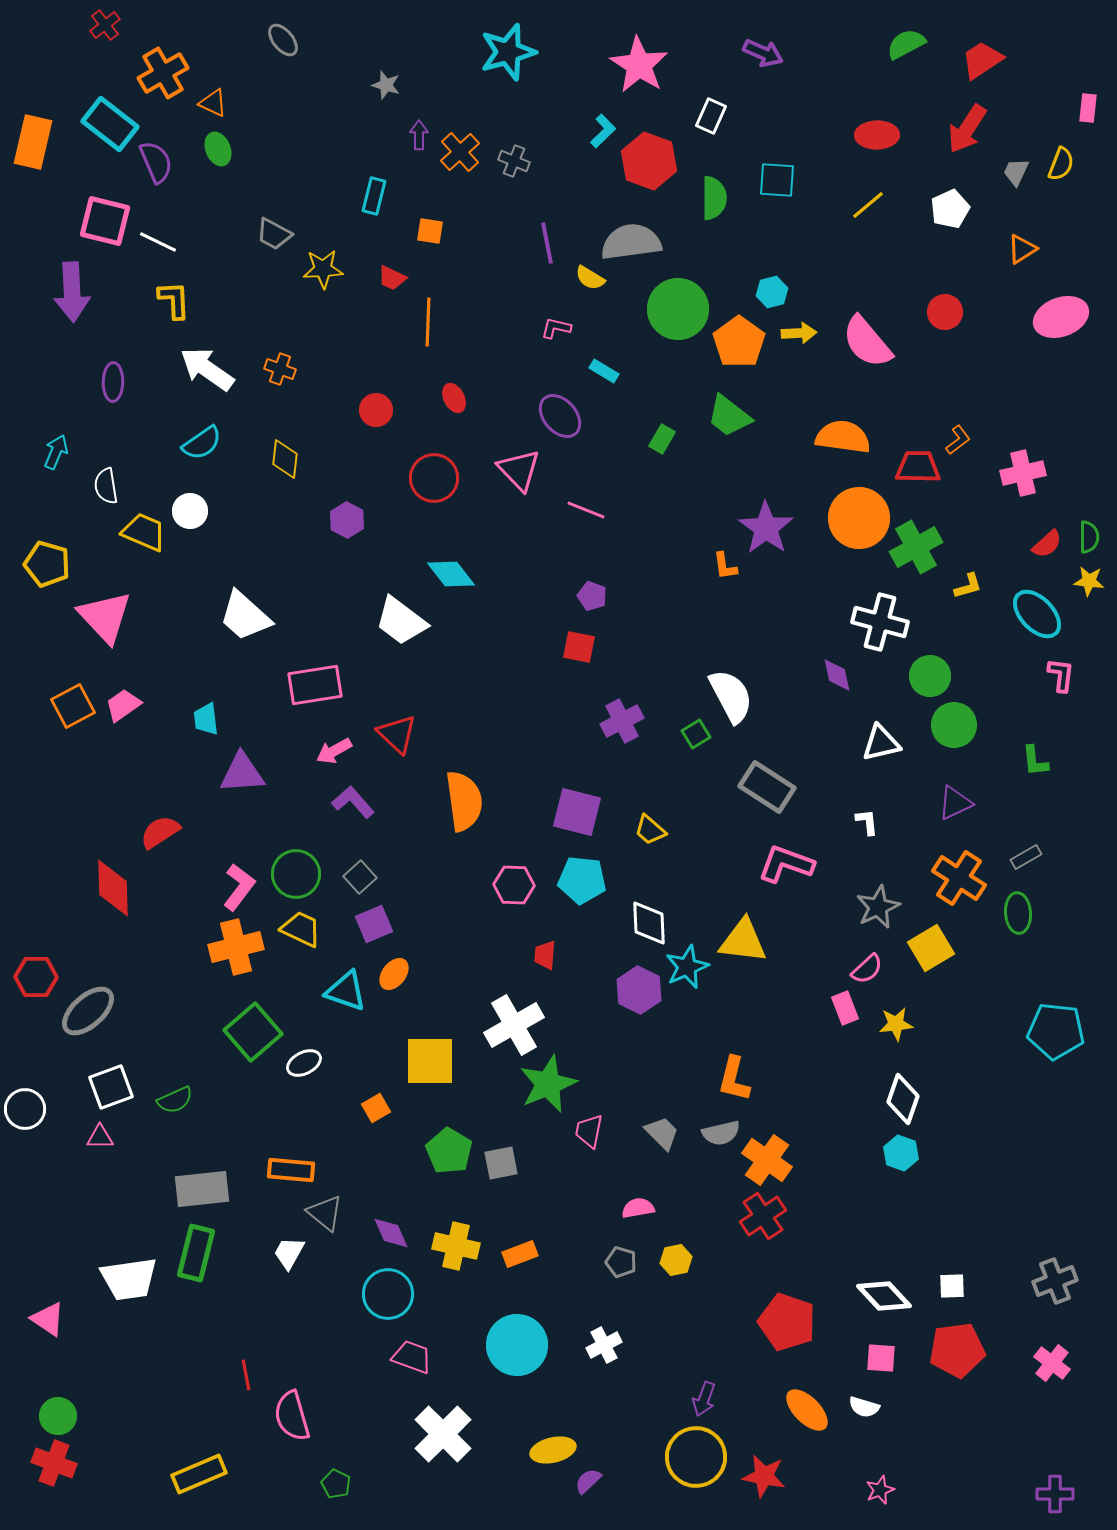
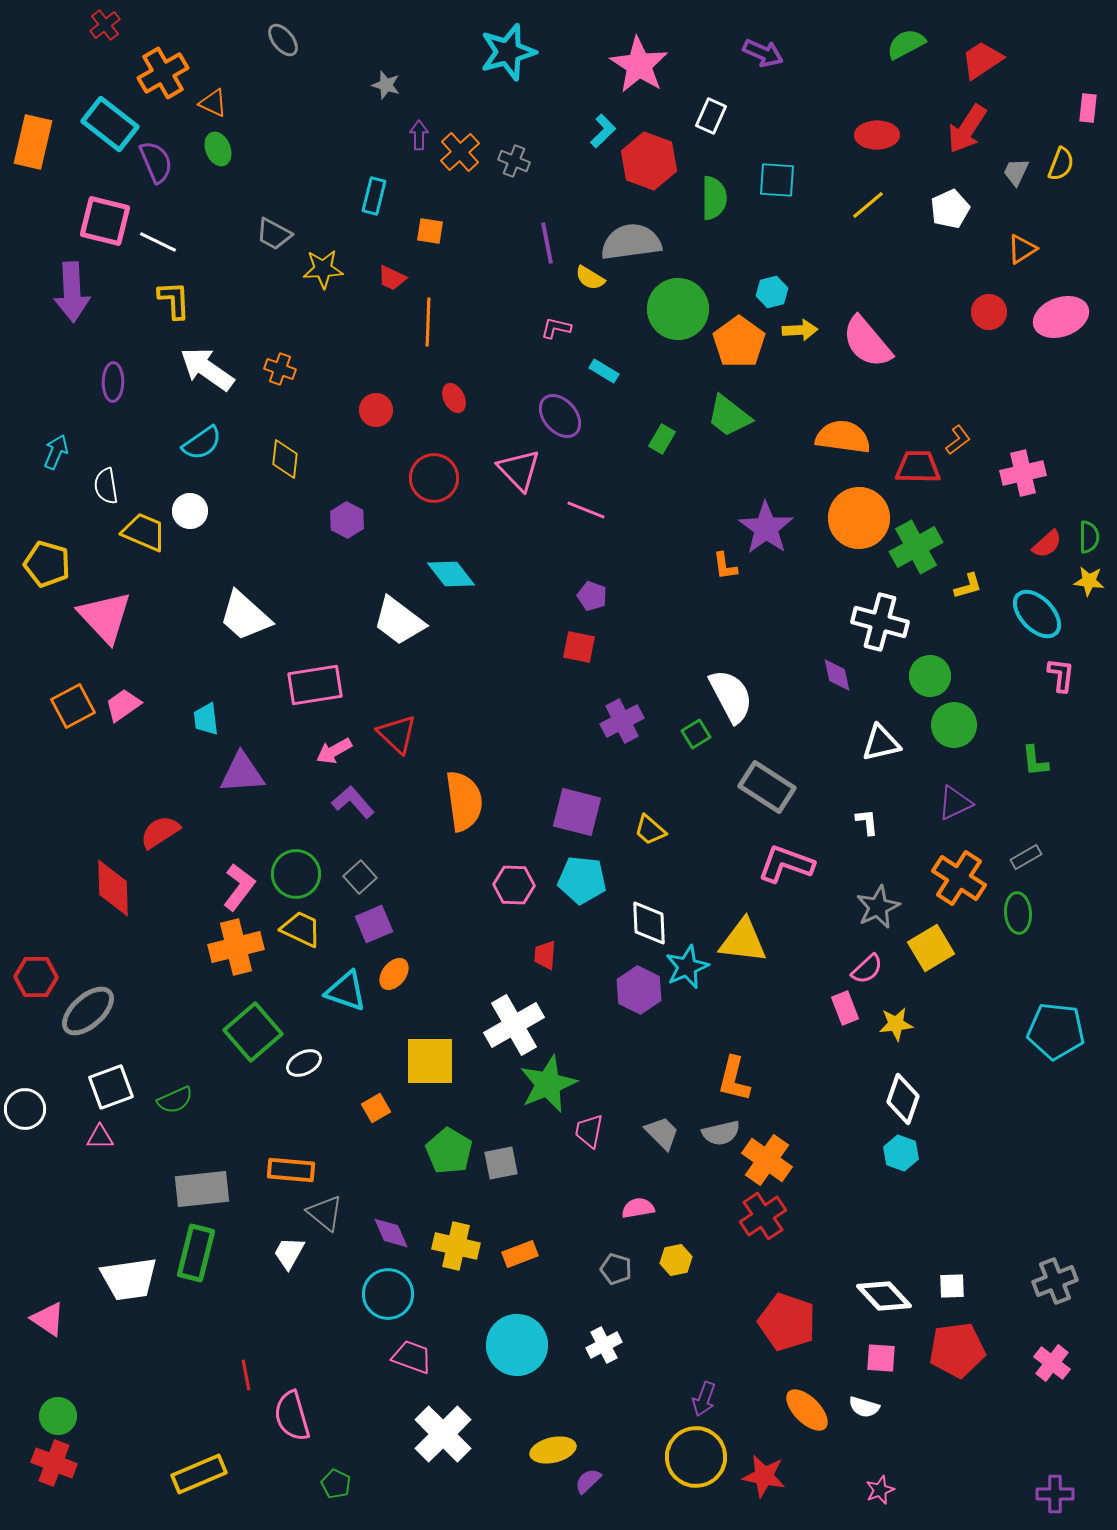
red circle at (945, 312): moved 44 px right
yellow arrow at (799, 333): moved 1 px right, 3 px up
white trapezoid at (401, 621): moved 2 px left
gray pentagon at (621, 1262): moved 5 px left, 7 px down
